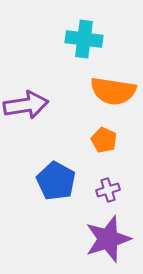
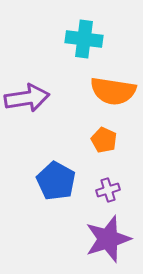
purple arrow: moved 1 px right, 7 px up
